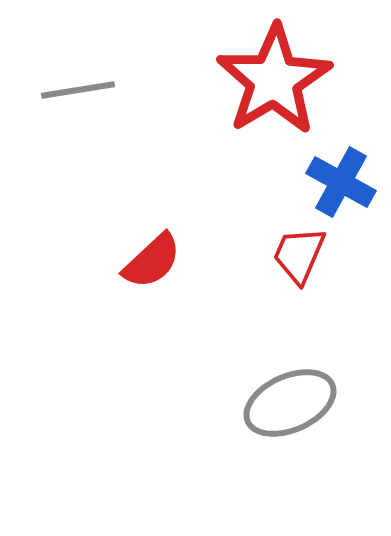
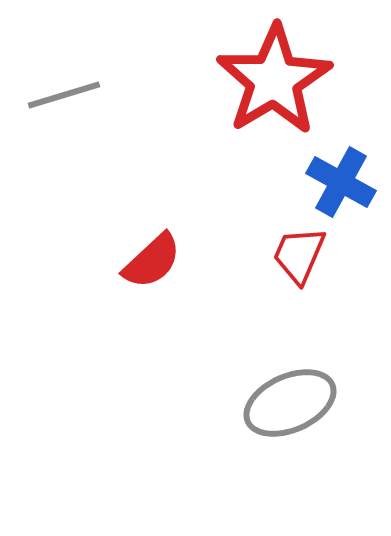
gray line: moved 14 px left, 5 px down; rotated 8 degrees counterclockwise
